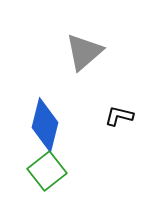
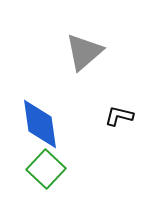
blue diamond: moved 5 px left, 1 px up; rotated 22 degrees counterclockwise
green square: moved 1 px left, 2 px up; rotated 9 degrees counterclockwise
